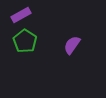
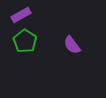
purple semicircle: rotated 72 degrees counterclockwise
